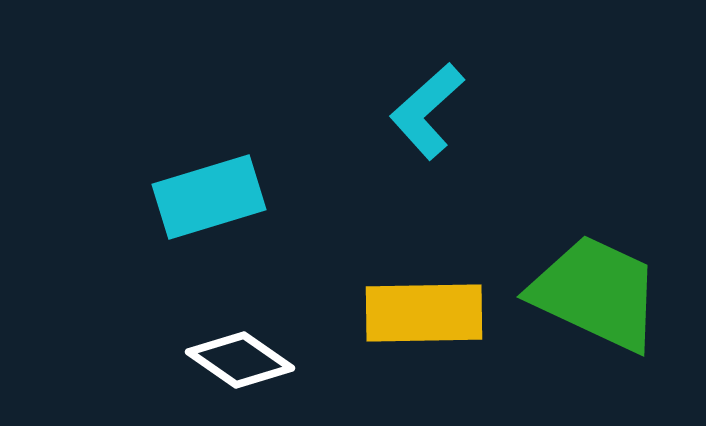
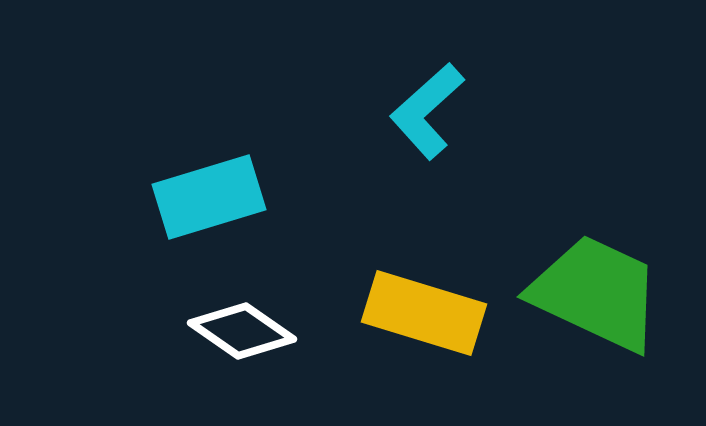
yellow rectangle: rotated 18 degrees clockwise
white diamond: moved 2 px right, 29 px up
